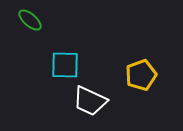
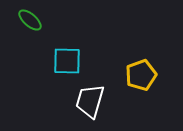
cyan square: moved 2 px right, 4 px up
white trapezoid: rotated 81 degrees clockwise
